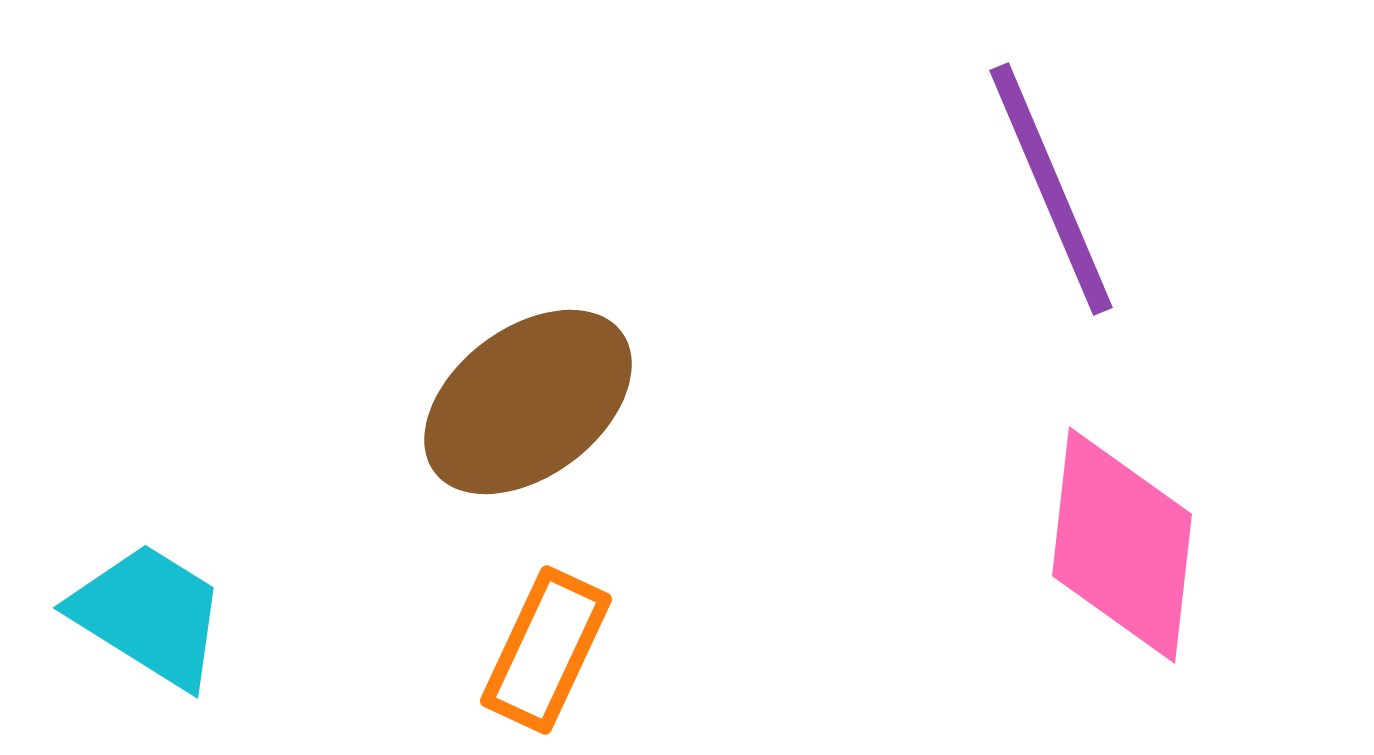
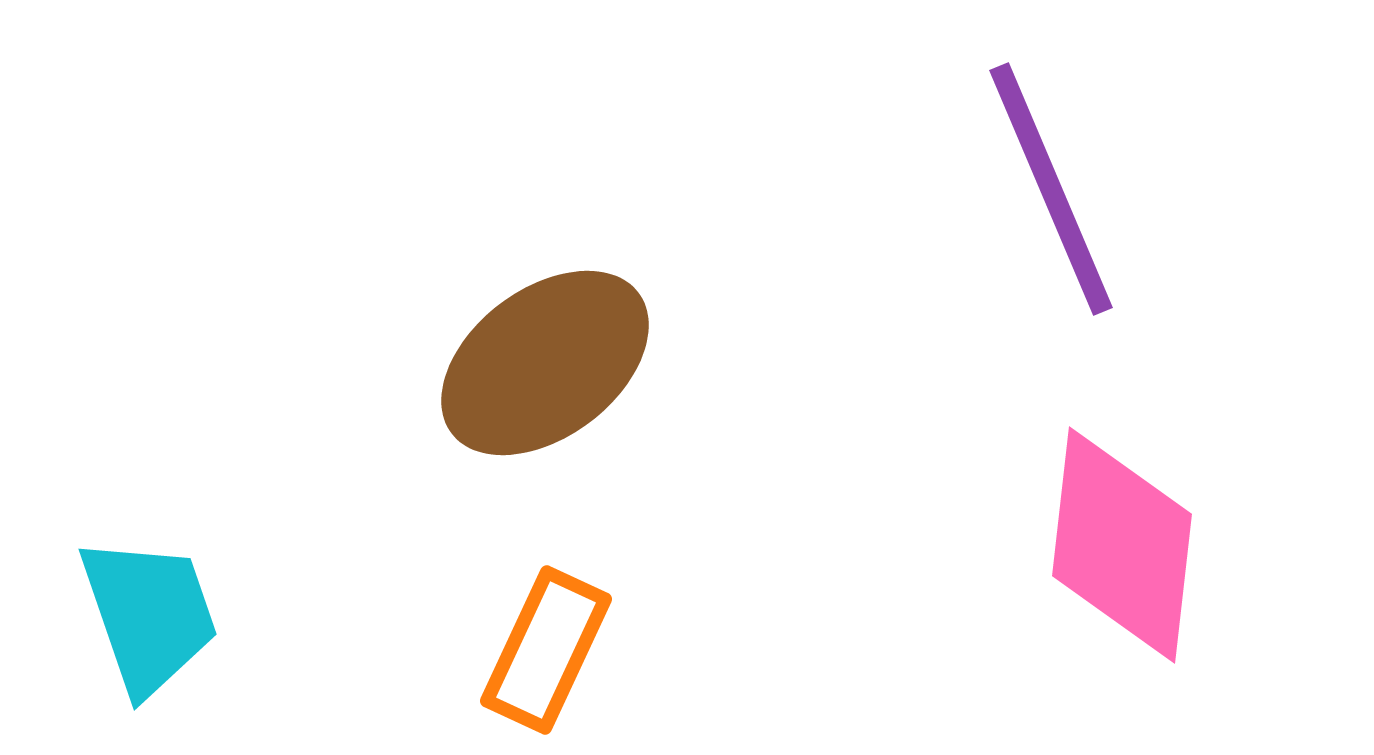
brown ellipse: moved 17 px right, 39 px up
cyan trapezoid: rotated 39 degrees clockwise
